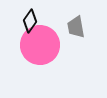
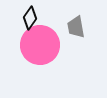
black diamond: moved 3 px up
